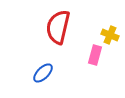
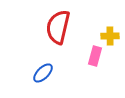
yellow cross: moved 1 px down; rotated 24 degrees counterclockwise
pink rectangle: moved 1 px down
